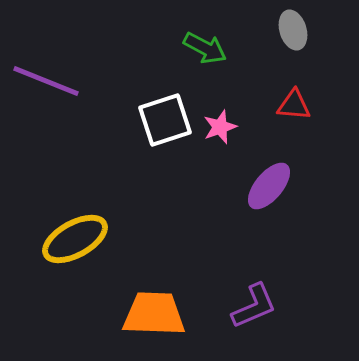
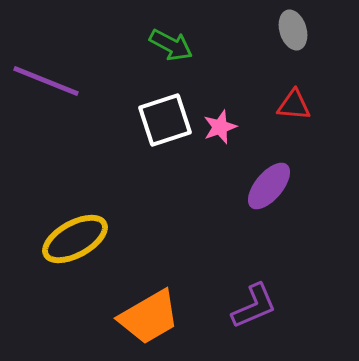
green arrow: moved 34 px left, 3 px up
orange trapezoid: moved 5 px left, 3 px down; rotated 148 degrees clockwise
